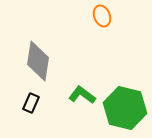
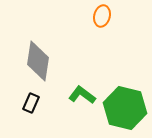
orange ellipse: rotated 35 degrees clockwise
